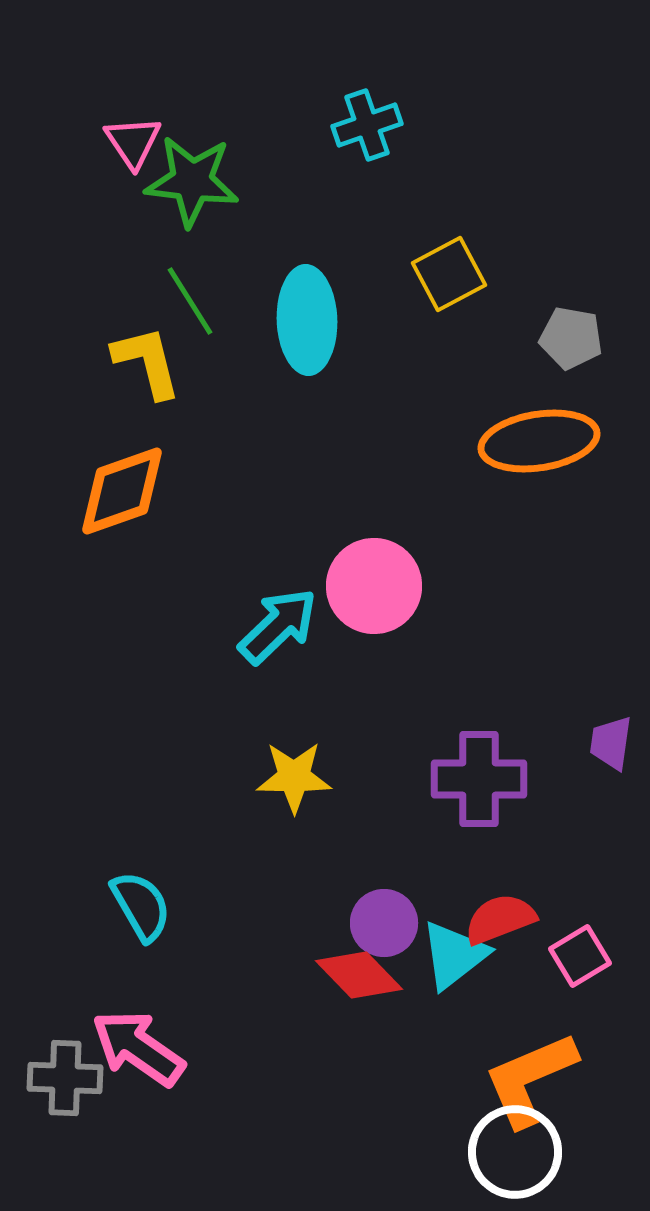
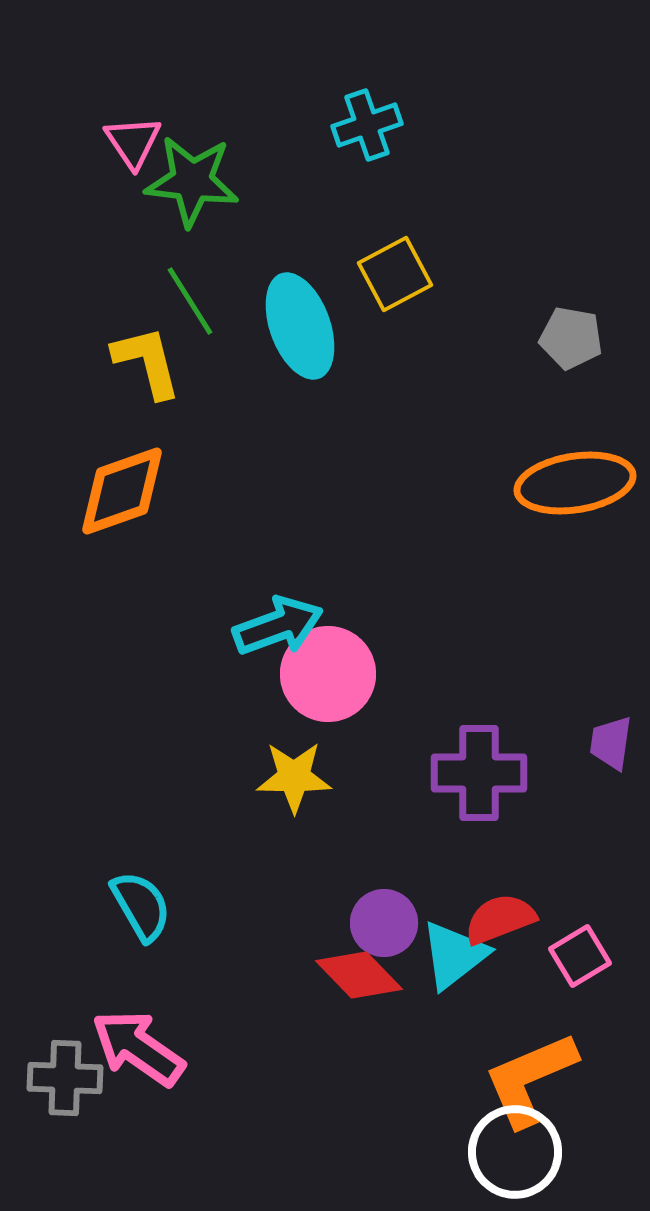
yellow square: moved 54 px left
cyan ellipse: moved 7 px left, 6 px down; rotated 18 degrees counterclockwise
orange ellipse: moved 36 px right, 42 px down
pink circle: moved 46 px left, 88 px down
cyan arrow: rotated 24 degrees clockwise
purple cross: moved 6 px up
